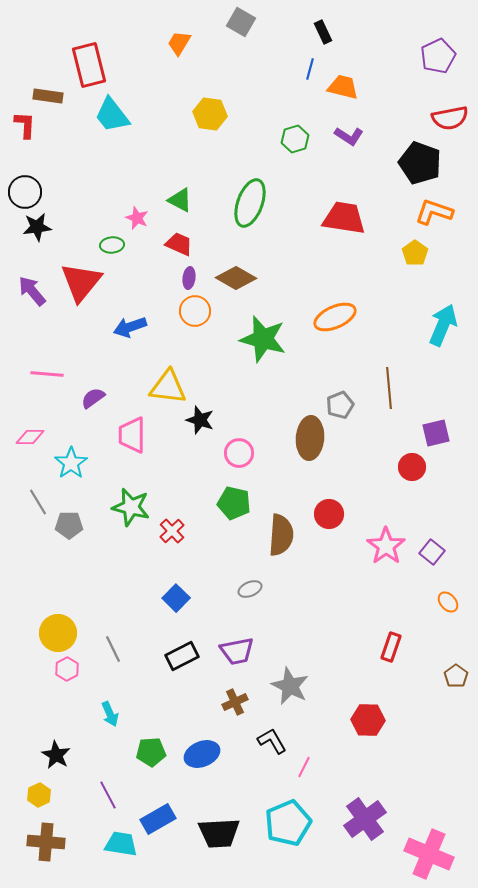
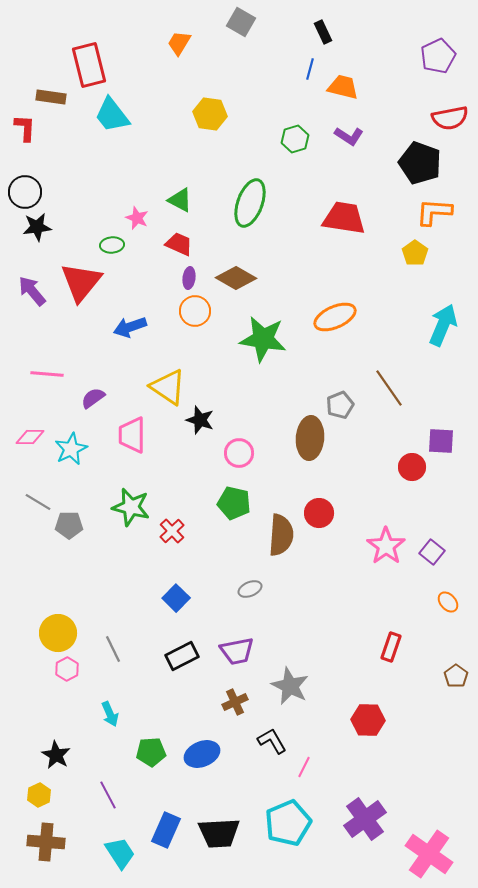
brown rectangle at (48, 96): moved 3 px right, 1 px down
red L-shape at (25, 125): moved 3 px down
orange L-shape at (434, 212): rotated 15 degrees counterclockwise
green star at (263, 339): rotated 6 degrees counterclockwise
yellow triangle at (168, 387): rotated 27 degrees clockwise
brown line at (389, 388): rotated 30 degrees counterclockwise
purple square at (436, 433): moved 5 px right, 8 px down; rotated 16 degrees clockwise
cyan star at (71, 463): moved 14 px up; rotated 8 degrees clockwise
gray line at (38, 502): rotated 28 degrees counterclockwise
red circle at (329, 514): moved 10 px left, 1 px up
blue rectangle at (158, 819): moved 8 px right, 11 px down; rotated 36 degrees counterclockwise
cyan trapezoid at (121, 844): moved 1 px left, 9 px down; rotated 48 degrees clockwise
pink cross at (429, 854): rotated 12 degrees clockwise
